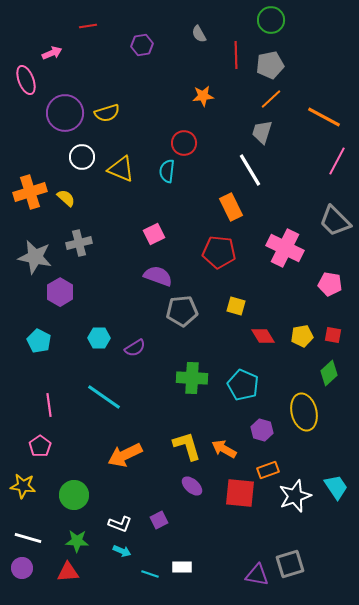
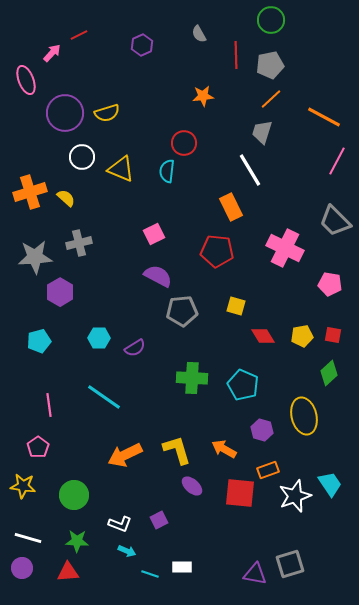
red line at (88, 26): moved 9 px left, 9 px down; rotated 18 degrees counterclockwise
purple hexagon at (142, 45): rotated 15 degrees counterclockwise
pink arrow at (52, 53): rotated 24 degrees counterclockwise
red pentagon at (219, 252): moved 2 px left, 1 px up
gray star at (35, 257): rotated 16 degrees counterclockwise
purple semicircle at (158, 276): rotated 8 degrees clockwise
cyan pentagon at (39, 341): rotated 30 degrees clockwise
yellow ellipse at (304, 412): moved 4 px down
pink pentagon at (40, 446): moved 2 px left, 1 px down
yellow L-shape at (187, 446): moved 10 px left, 4 px down
cyan trapezoid at (336, 487): moved 6 px left, 3 px up
cyan arrow at (122, 551): moved 5 px right
purple triangle at (257, 575): moved 2 px left, 1 px up
